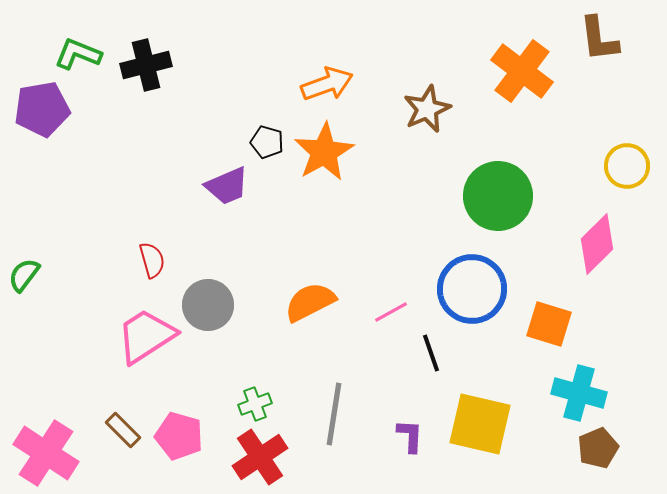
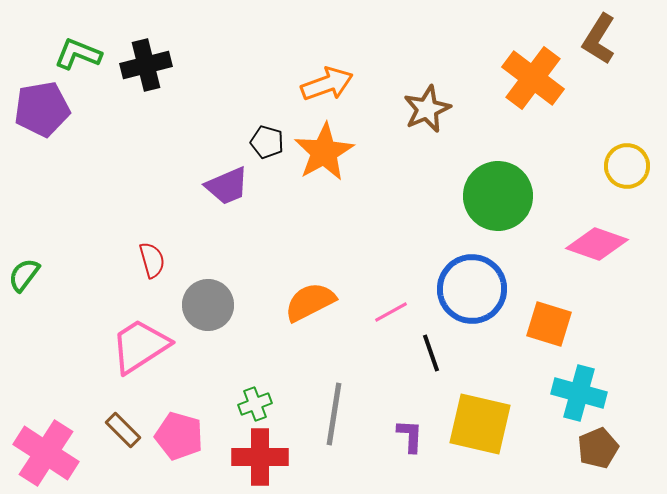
brown L-shape: rotated 39 degrees clockwise
orange cross: moved 11 px right, 7 px down
pink diamond: rotated 64 degrees clockwise
pink trapezoid: moved 6 px left, 10 px down
red cross: rotated 34 degrees clockwise
